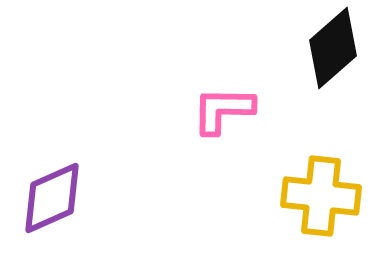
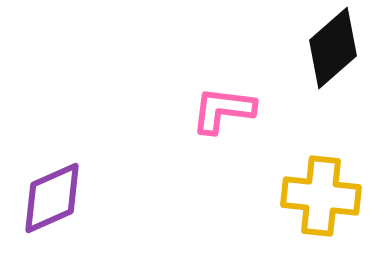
pink L-shape: rotated 6 degrees clockwise
